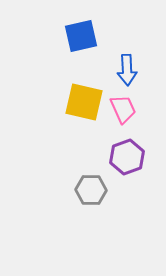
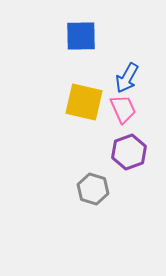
blue square: rotated 12 degrees clockwise
blue arrow: moved 8 px down; rotated 32 degrees clockwise
purple hexagon: moved 2 px right, 5 px up
gray hexagon: moved 2 px right, 1 px up; rotated 16 degrees clockwise
